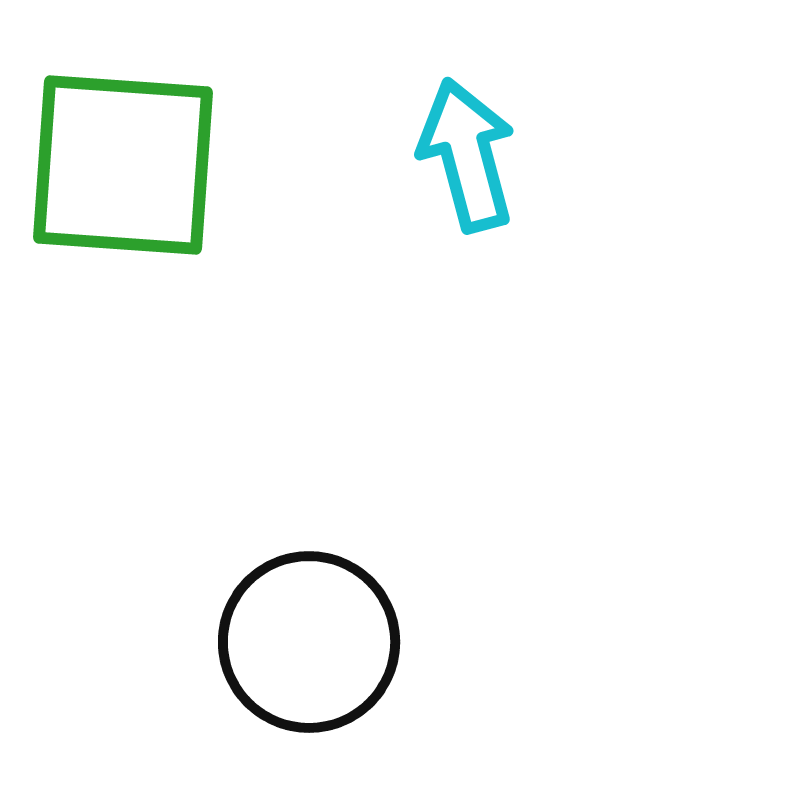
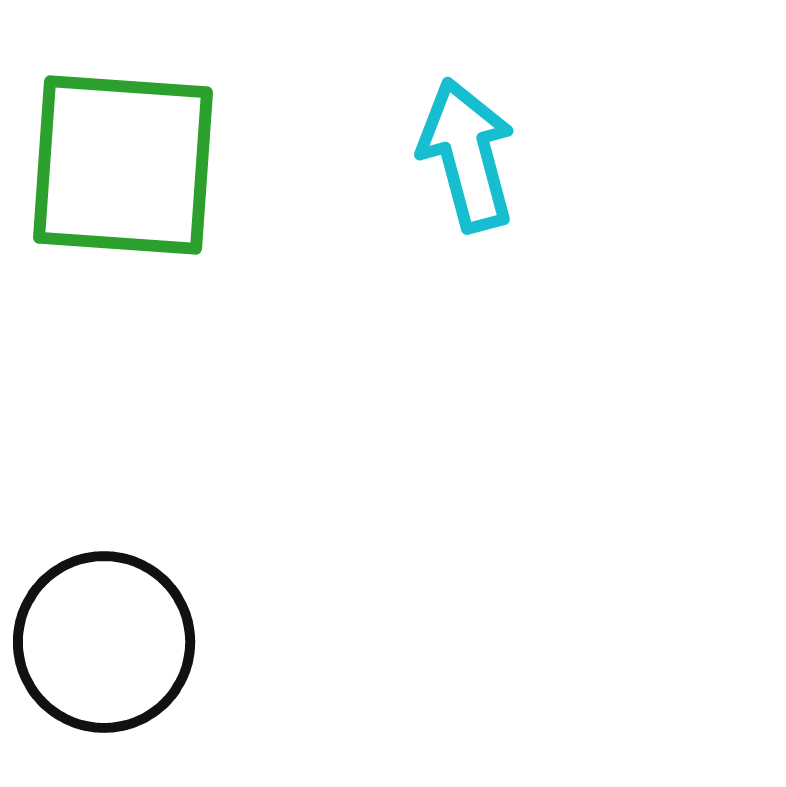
black circle: moved 205 px left
